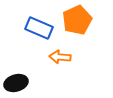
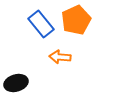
orange pentagon: moved 1 px left
blue rectangle: moved 2 px right, 4 px up; rotated 28 degrees clockwise
